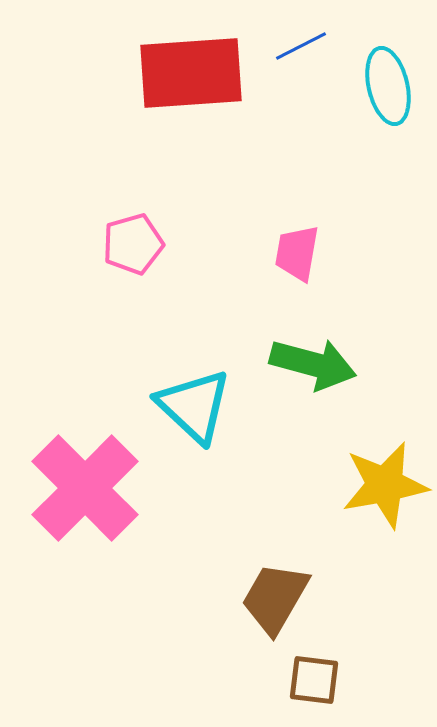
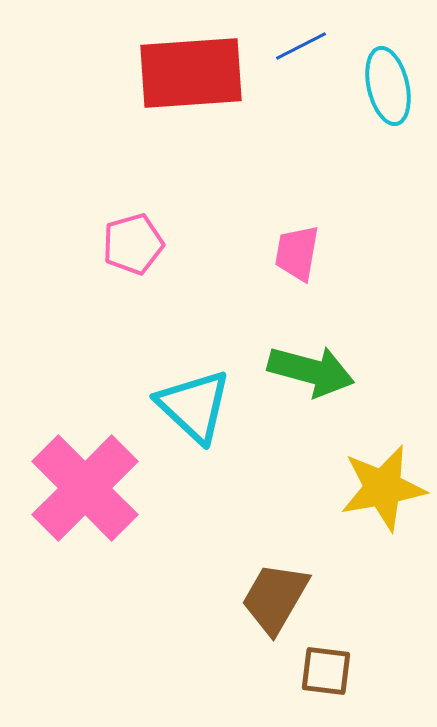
green arrow: moved 2 px left, 7 px down
yellow star: moved 2 px left, 3 px down
brown square: moved 12 px right, 9 px up
